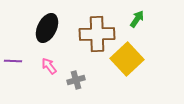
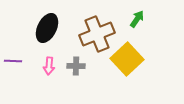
brown cross: rotated 20 degrees counterclockwise
pink arrow: rotated 138 degrees counterclockwise
gray cross: moved 14 px up; rotated 18 degrees clockwise
